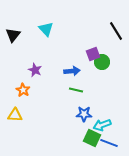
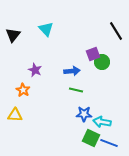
cyan arrow: moved 3 px up; rotated 30 degrees clockwise
green square: moved 1 px left
